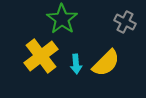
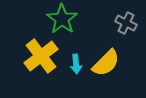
gray cross: moved 1 px right, 1 px down
